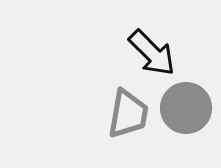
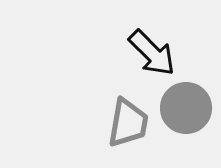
gray trapezoid: moved 9 px down
